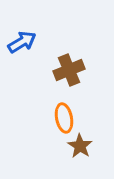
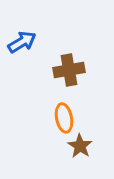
brown cross: rotated 12 degrees clockwise
